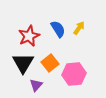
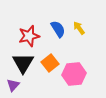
yellow arrow: rotated 72 degrees counterclockwise
red star: rotated 10 degrees clockwise
purple triangle: moved 23 px left
